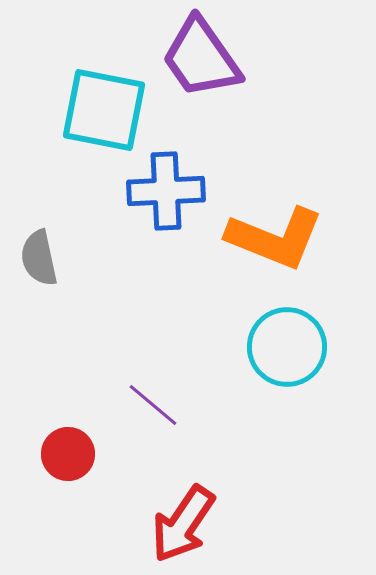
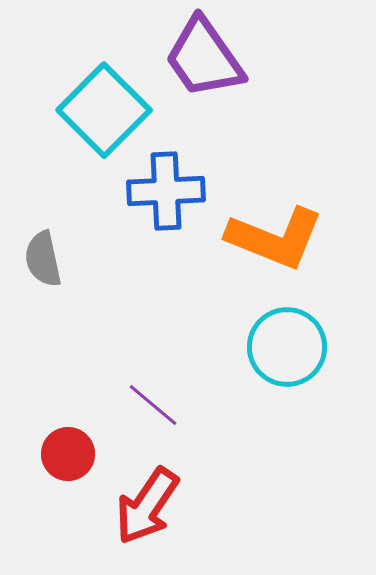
purple trapezoid: moved 3 px right
cyan square: rotated 34 degrees clockwise
gray semicircle: moved 4 px right, 1 px down
red arrow: moved 36 px left, 18 px up
